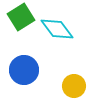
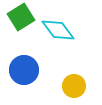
cyan diamond: moved 1 px right, 1 px down
